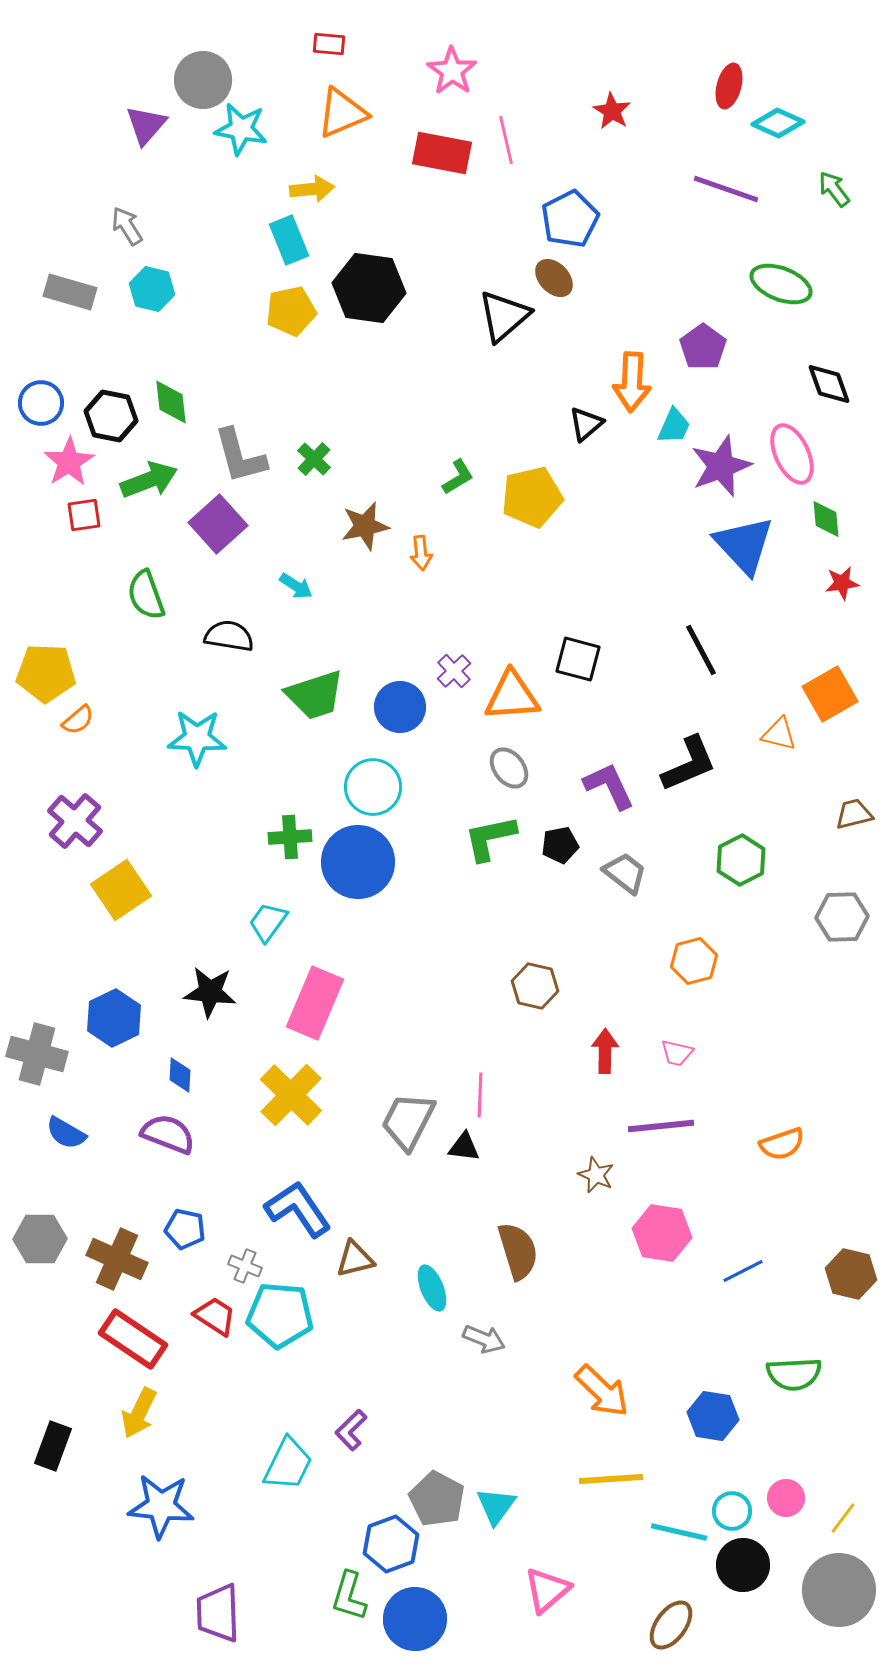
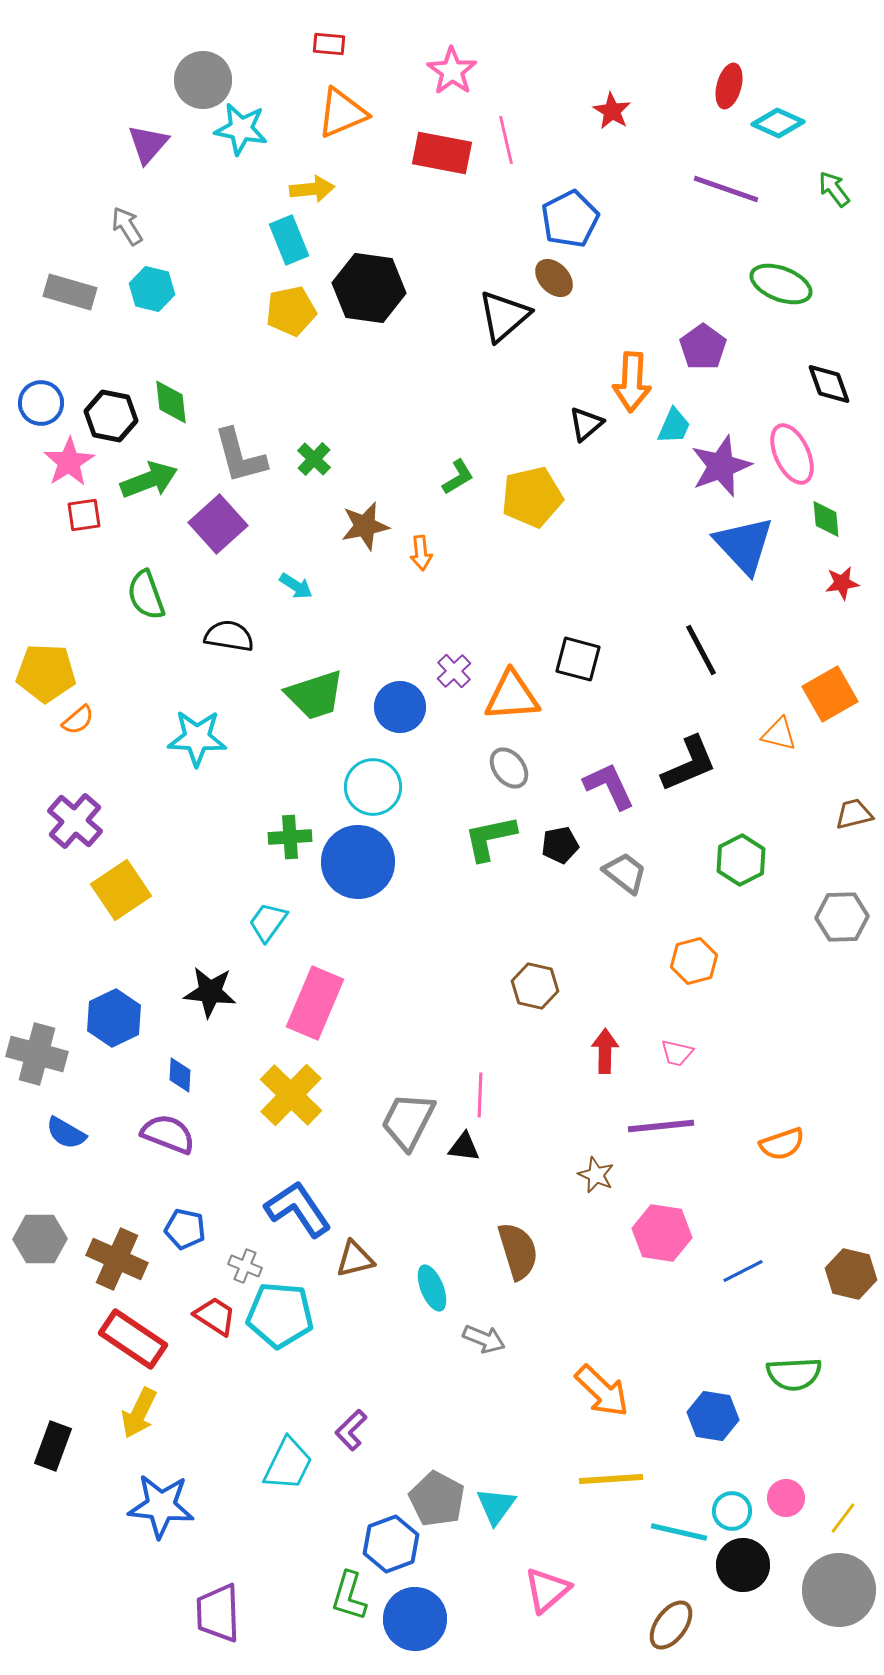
purple triangle at (146, 125): moved 2 px right, 19 px down
